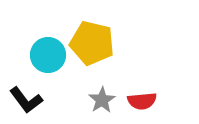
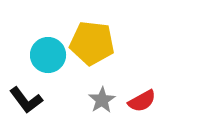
yellow pentagon: rotated 6 degrees counterclockwise
red semicircle: rotated 24 degrees counterclockwise
